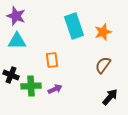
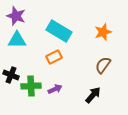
cyan rectangle: moved 15 px left, 5 px down; rotated 40 degrees counterclockwise
cyan triangle: moved 1 px up
orange rectangle: moved 2 px right, 3 px up; rotated 70 degrees clockwise
black arrow: moved 17 px left, 2 px up
